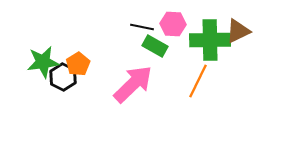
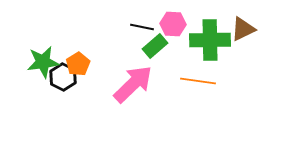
brown triangle: moved 5 px right, 2 px up
green rectangle: rotated 70 degrees counterclockwise
orange line: rotated 72 degrees clockwise
